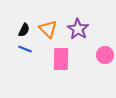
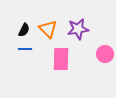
purple star: rotated 30 degrees clockwise
blue line: rotated 24 degrees counterclockwise
pink circle: moved 1 px up
